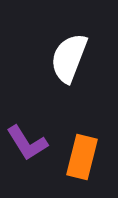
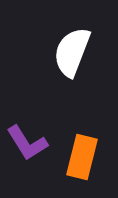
white semicircle: moved 3 px right, 6 px up
